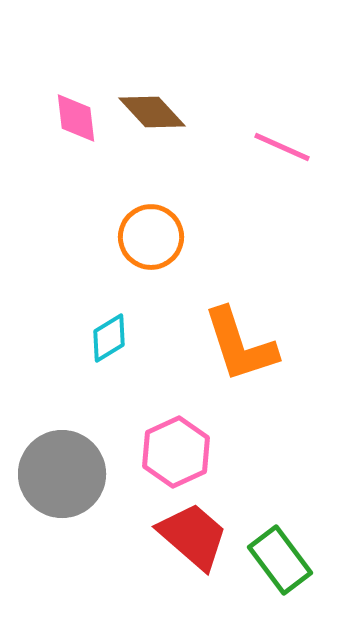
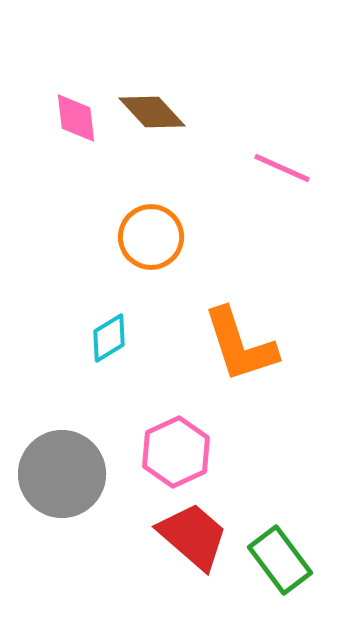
pink line: moved 21 px down
